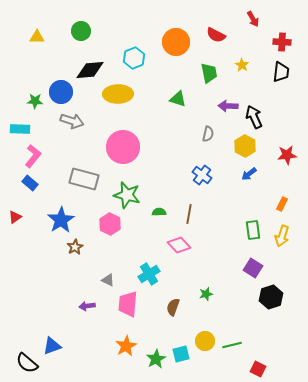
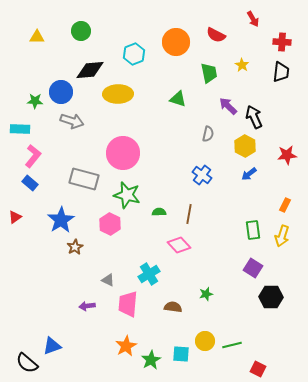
cyan hexagon at (134, 58): moved 4 px up
purple arrow at (228, 106): rotated 42 degrees clockwise
pink circle at (123, 147): moved 6 px down
orange rectangle at (282, 204): moved 3 px right, 1 px down
black hexagon at (271, 297): rotated 20 degrees clockwise
brown semicircle at (173, 307): rotated 78 degrees clockwise
cyan square at (181, 354): rotated 18 degrees clockwise
green star at (156, 359): moved 5 px left, 1 px down
